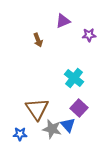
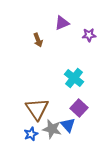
purple triangle: moved 1 px left, 2 px down
blue star: moved 11 px right; rotated 24 degrees counterclockwise
